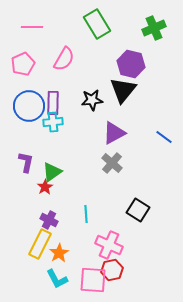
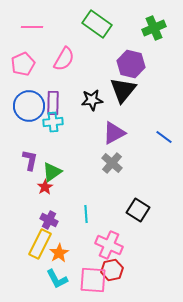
green rectangle: rotated 24 degrees counterclockwise
purple L-shape: moved 4 px right, 2 px up
